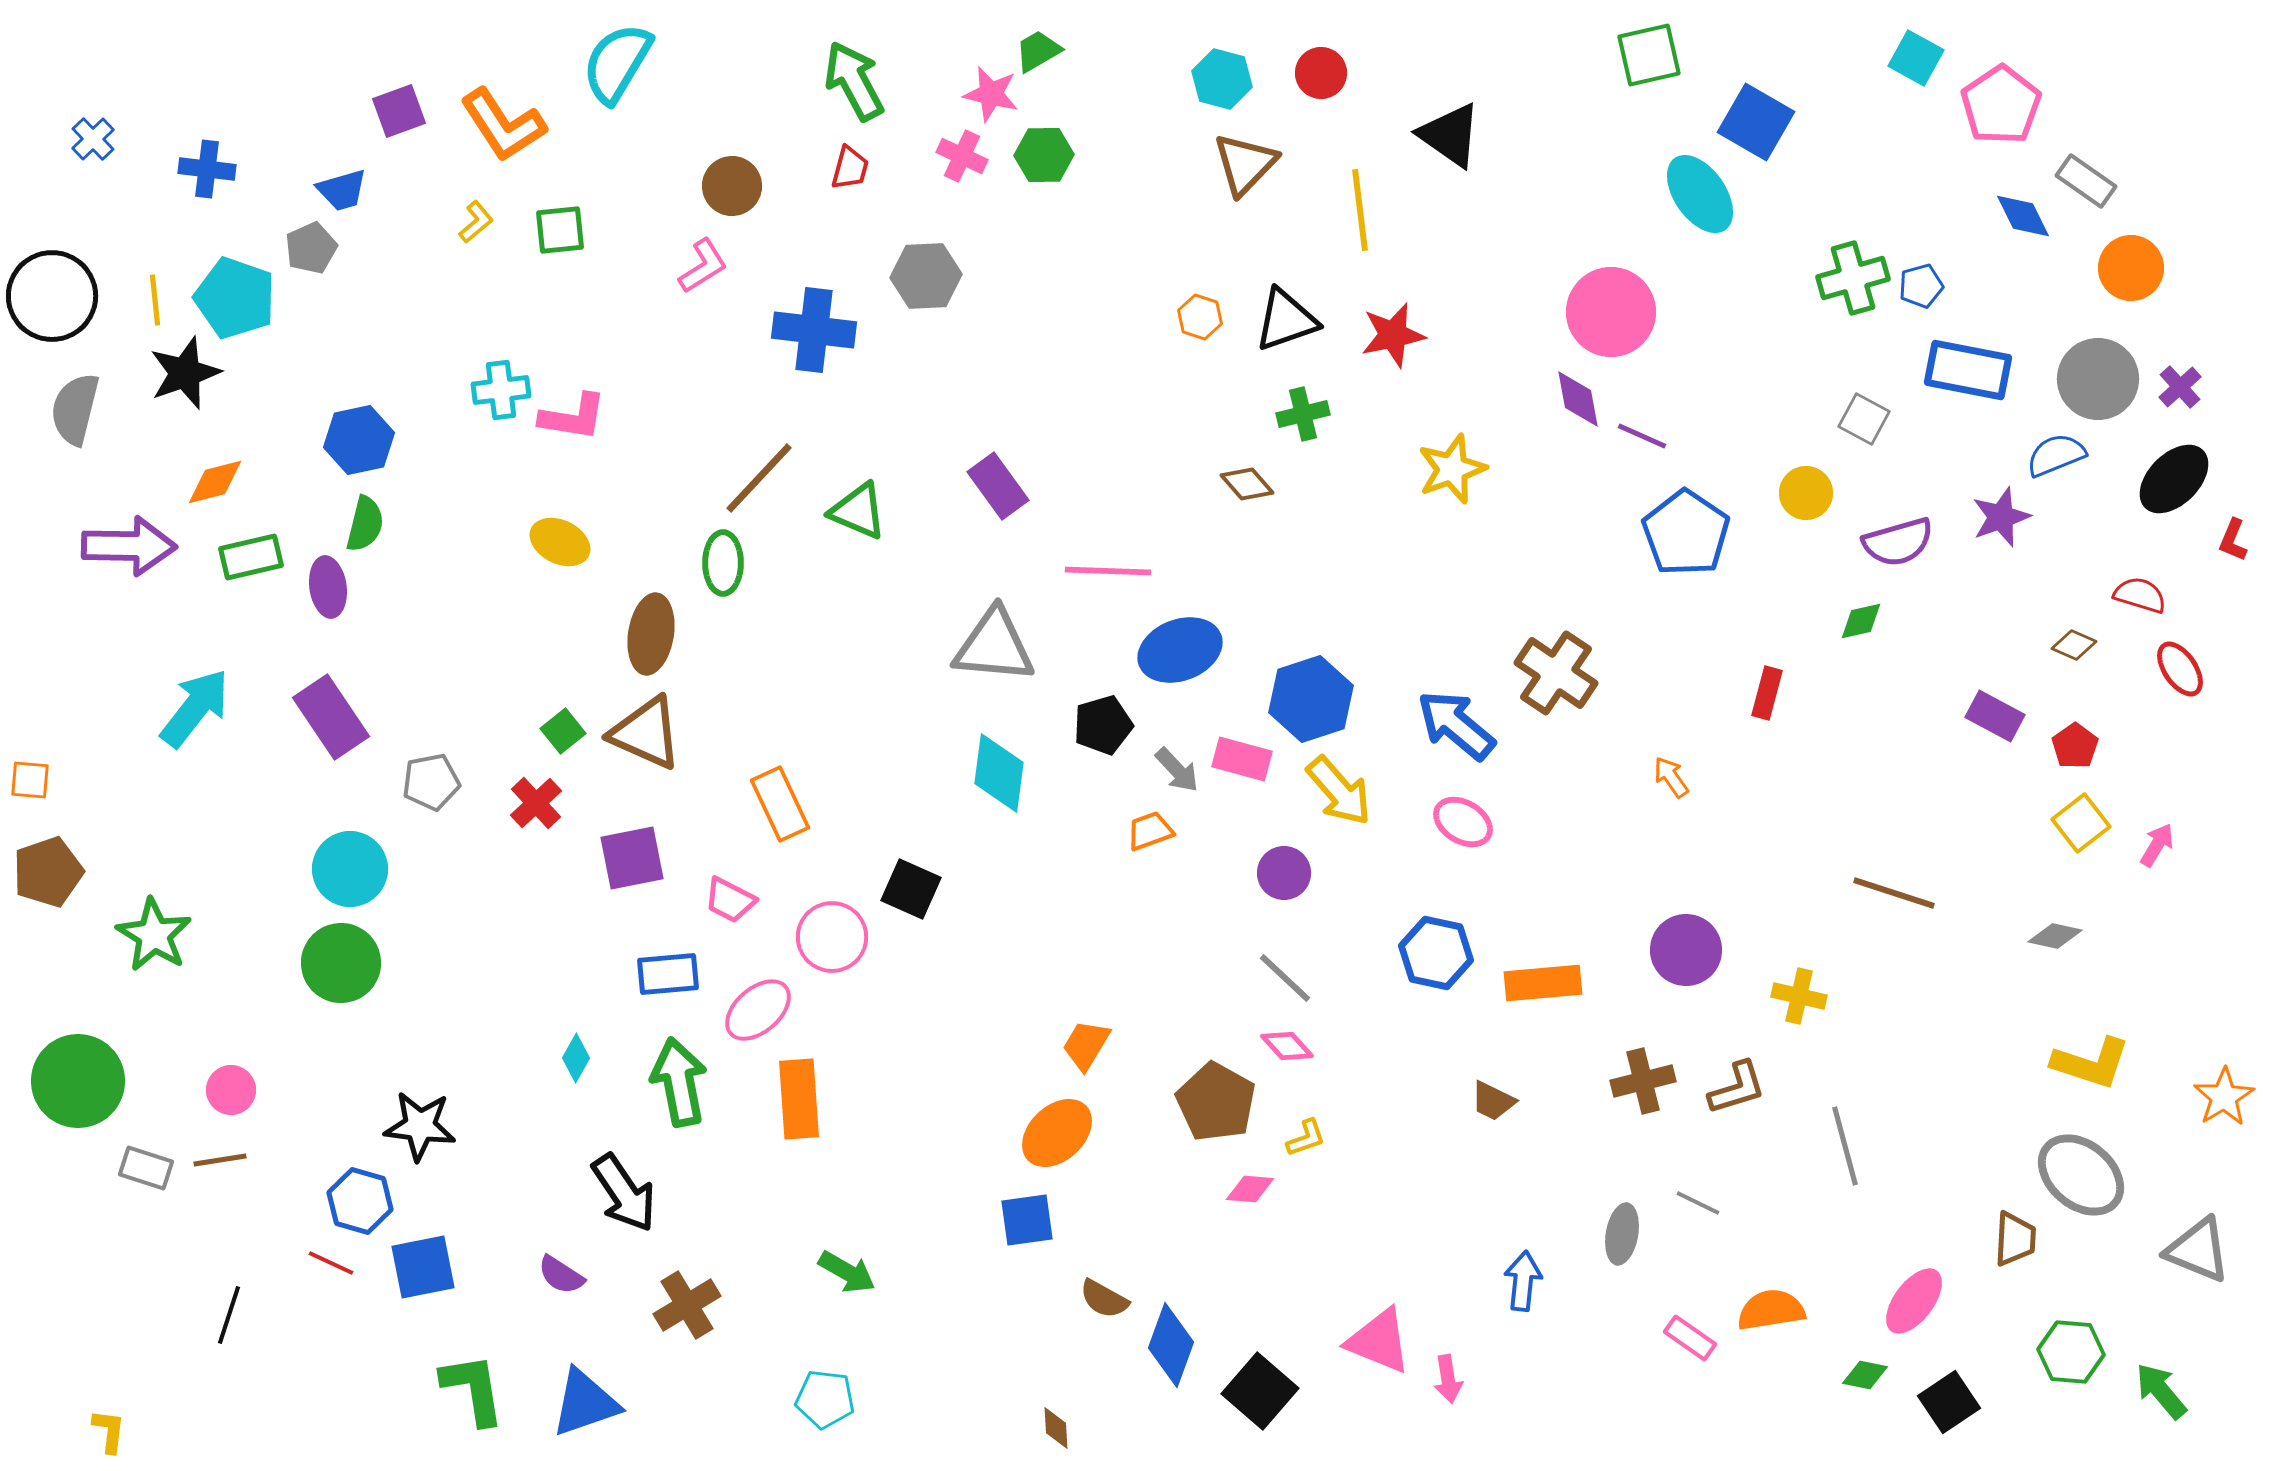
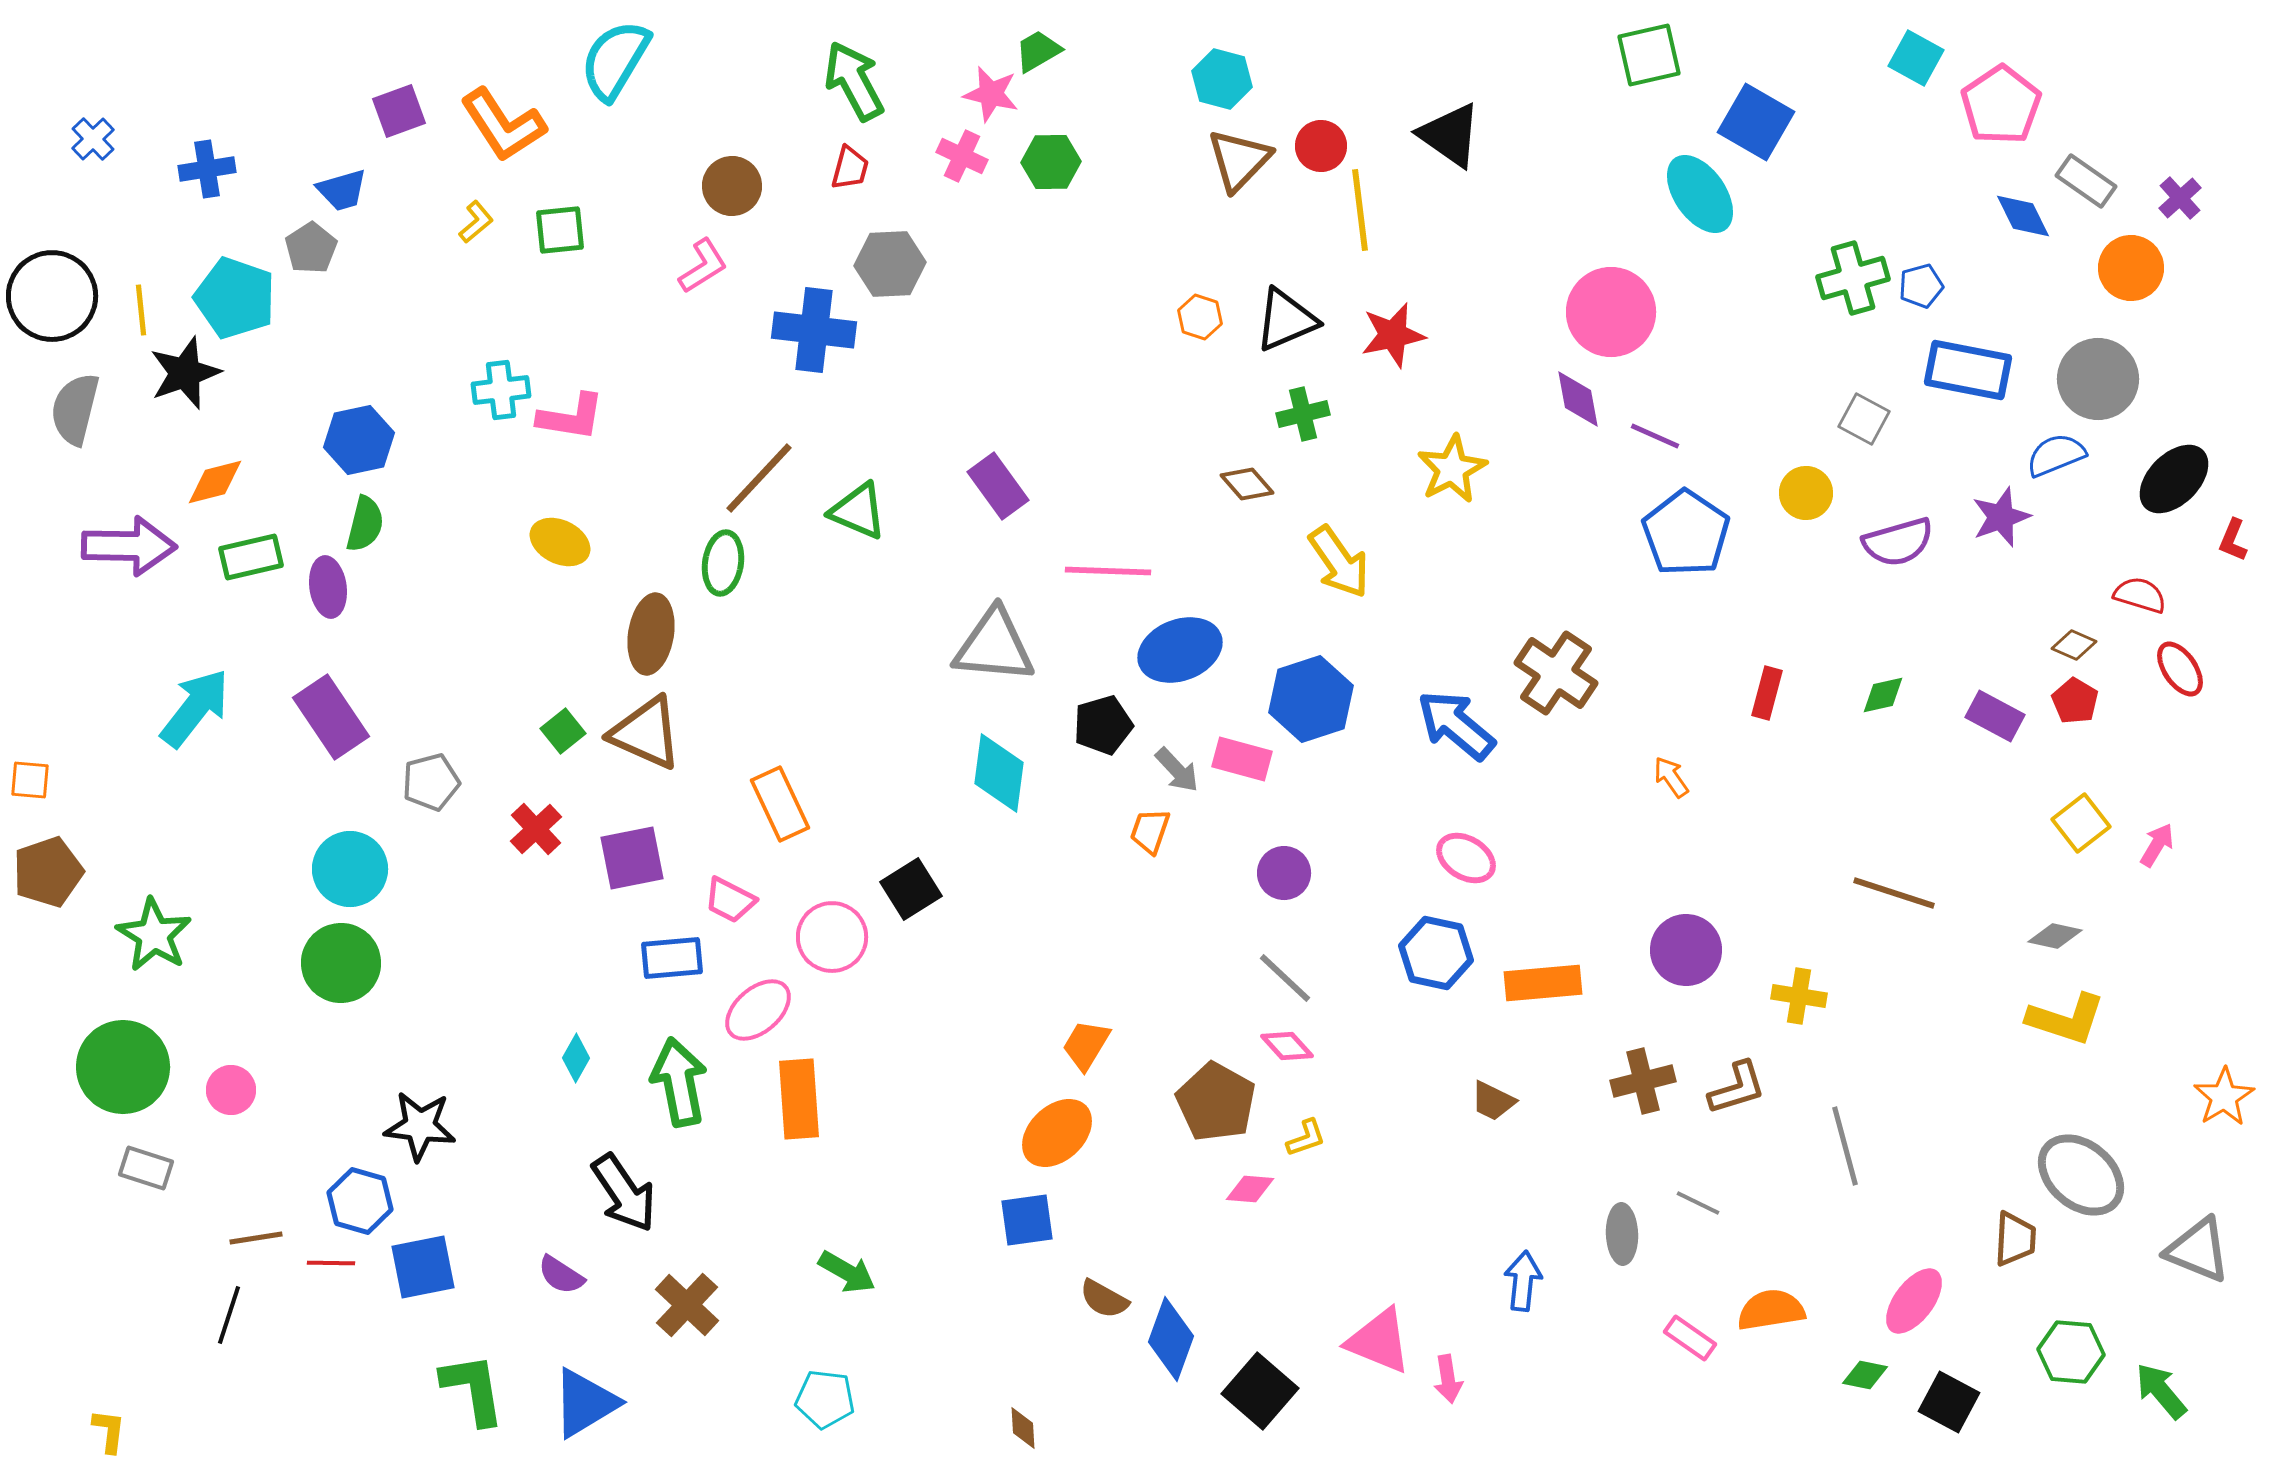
cyan semicircle at (617, 63): moved 2 px left, 3 px up
red circle at (1321, 73): moved 73 px down
green hexagon at (1044, 155): moved 7 px right, 7 px down
brown triangle at (1245, 164): moved 6 px left, 4 px up
blue cross at (207, 169): rotated 16 degrees counterclockwise
gray pentagon at (311, 248): rotated 9 degrees counterclockwise
gray hexagon at (926, 276): moved 36 px left, 12 px up
yellow line at (155, 300): moved 14 px left, 10 px down
black triangle at (1286, 320): rotated 4 degrees counterclockwise
purple cross at (2180, 387): moved 189 px up
pink L-shape at (573, 417): moved 2 px left
purple line at (1642, 436): moved 13 px right
yellow star at (1452, 469): rotated 8 degrees counterclockwise
green ellipse at (723, 563): rotated 8 degrees clockwise
green diamond at (1861, 621): moved 22 px right, 74 px down
red pentagon at (2075, 746): moved 45 px up; rotated 6 degrees counterclockwise
gray pentagon at (431, 782): rotated 4 degrees counterclockwise
yellow arrow at (1339, 791): moved 229 px up; rotated 6 degrees clockwise
red cross at (536, 803): moved 26 px down
pink ellipse at (1463, 822): moved 3 px right, 36 px down
orange trapezoid at (1150, 831): rotated 51 degrees counterclockwise
black square at (911, 889): rotated 34 degrees clockwise
blue rectangle at (668, 974): moved 4 px right, 16 px up
yellow cross at (1799, 996): rotated 4 degrees counterclockwise
yellow L-shape at (2091, 1063): moved 25 px left, 44 px up
green circle at (78, 1081): moved 45 px right, 14 px up
brown line at (220, 1160): moved 36 px right, 78 px down
gray ellipse at (1622, 1234): rotated 12 degrees counterclockwise
red line at (331, 1263): rotated 24 degrees counterclockwise
brown cross at (687, 1305): rotated 16 degrees counterclockwise
blue diamond at (1171, 1345): moved 6 px up
black square at (1949, 1402): rotated 28 degrees counterclockwise
blue triangle at (585, 1403): rotated 12 degrees counterclockwise
brown diamond at (1056, 1428): moved 33 px left
